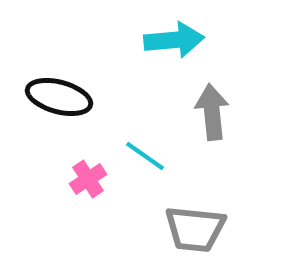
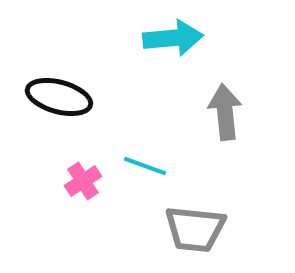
cyan arrow: moved 1 px left, 2 px up
gray arrow: moved 13 px right
cyan line: moved 10 px down; rotated 15 degrees counterclockwise
pink cross: moved 5 px left, 2 px down
